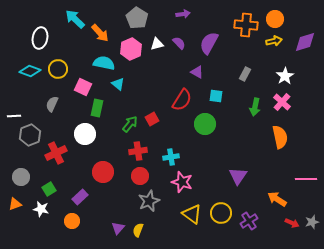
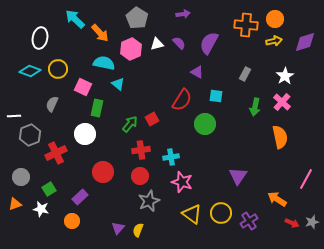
red cross at (138, 151): moved 3 px right, 1 px up
pink line at (306, 179): rotated 60 degrees counterclockwise
